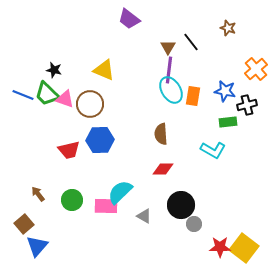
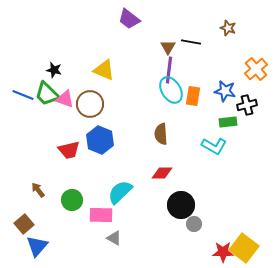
black line: rotated 42 degrees counterclockwise
blue hexagon: rotated 24 degrees clockwise
cyan L-shape: moved 1 px right, 4 px up
red diamond: moved 1 px left, 4 px down
brown arrow: moved 4 px up
pink rectangle: moved 5 px left, 9 px down
gray triangle: moved 30 px left, 22 px down
red star: moved 3 px right, 5 px down
